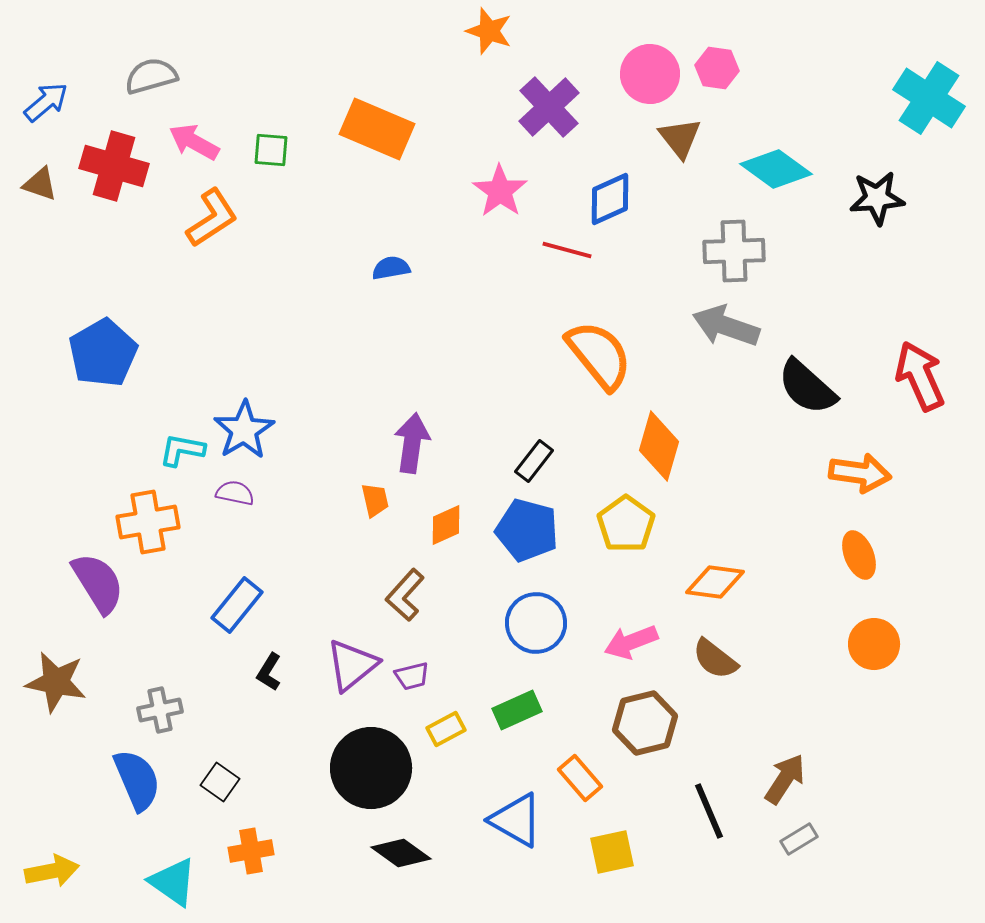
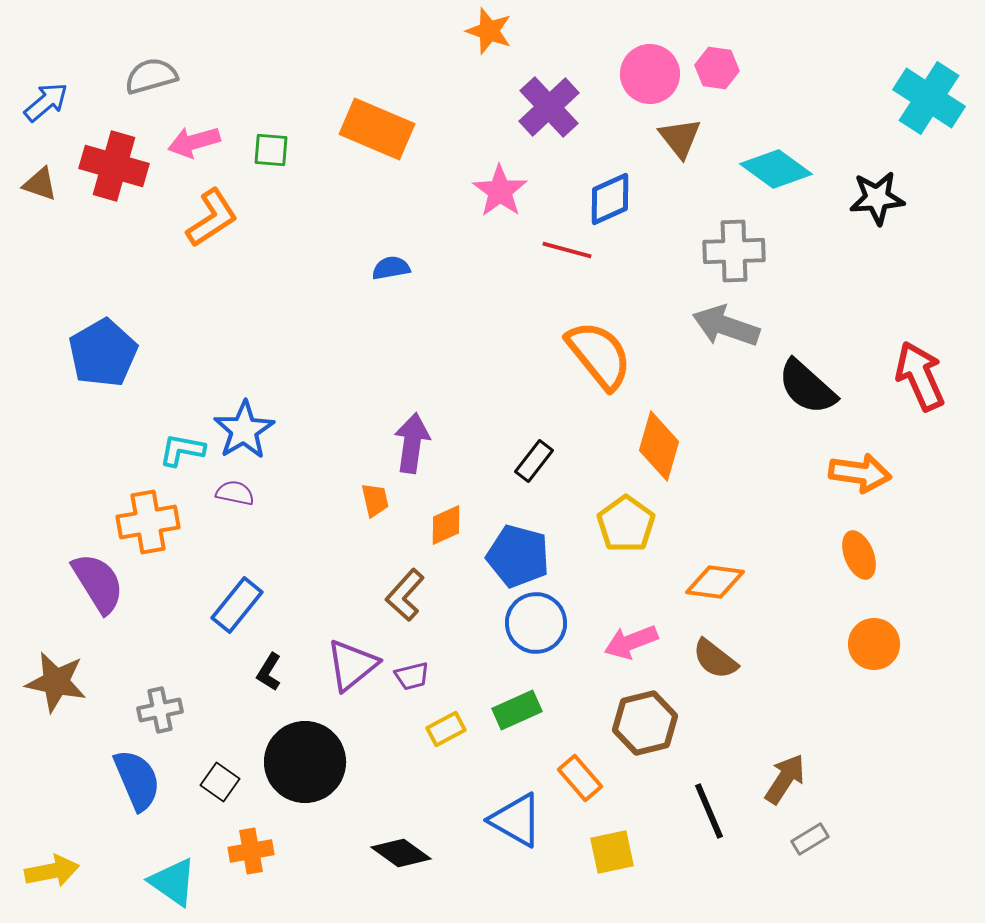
pink arrow at (194, 142): rotated 45 degrees counterclockwise
blue pentagon at (527, 530): moved 9 px left, 26 px down
black circle at (371, 768): moved 66 px left, 6 px up
gray rectangle at (799, 839): moved 11 px right
